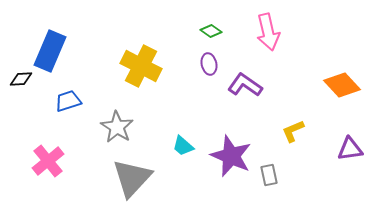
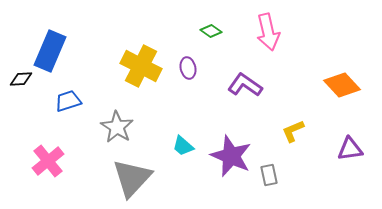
purple ellipse: moved 21 px left, 4 px down
